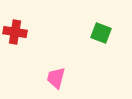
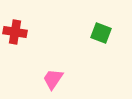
pink trapezoid: moved 3 px left, 1 px down; rotated 20 degrees clockwise
